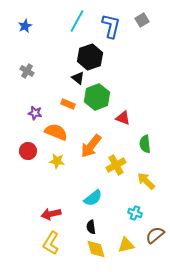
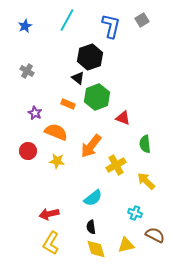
cyan line: moved 10 px left, 1 px up
purple star: rotated 16 degrees clockwise
red arrow: moved 2 px left
brown semicircle: rotated 66 degrees clockwise
